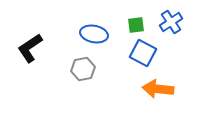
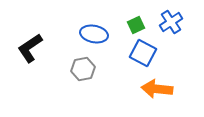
green square: rotated 18 degrees counterclockwise
orange arrow: moved 1 px left
